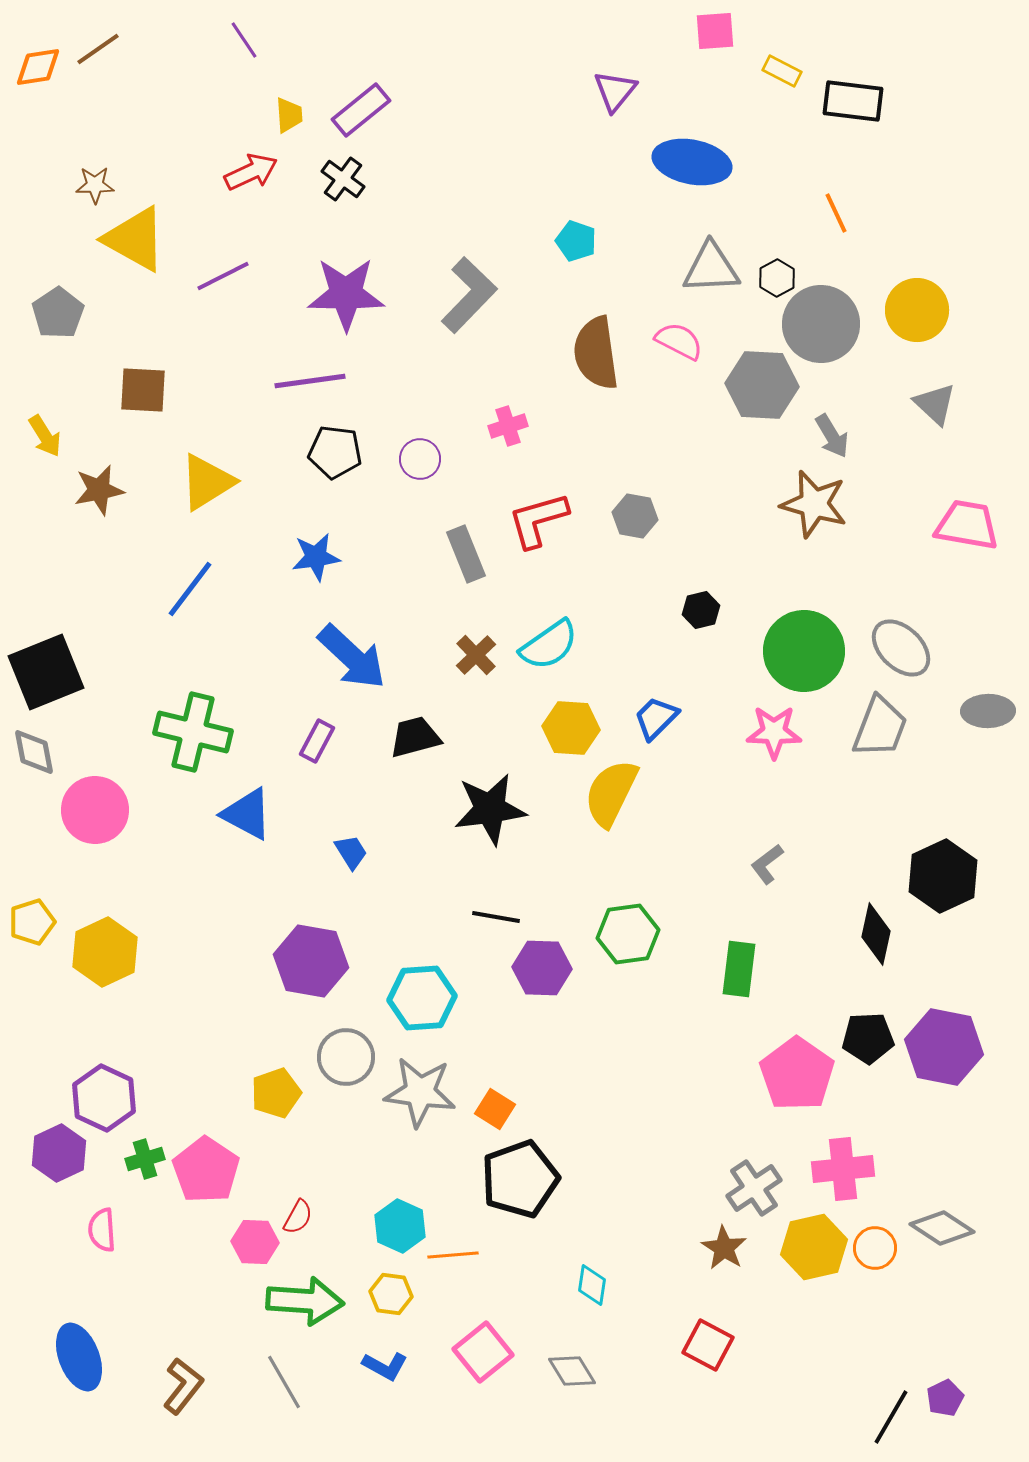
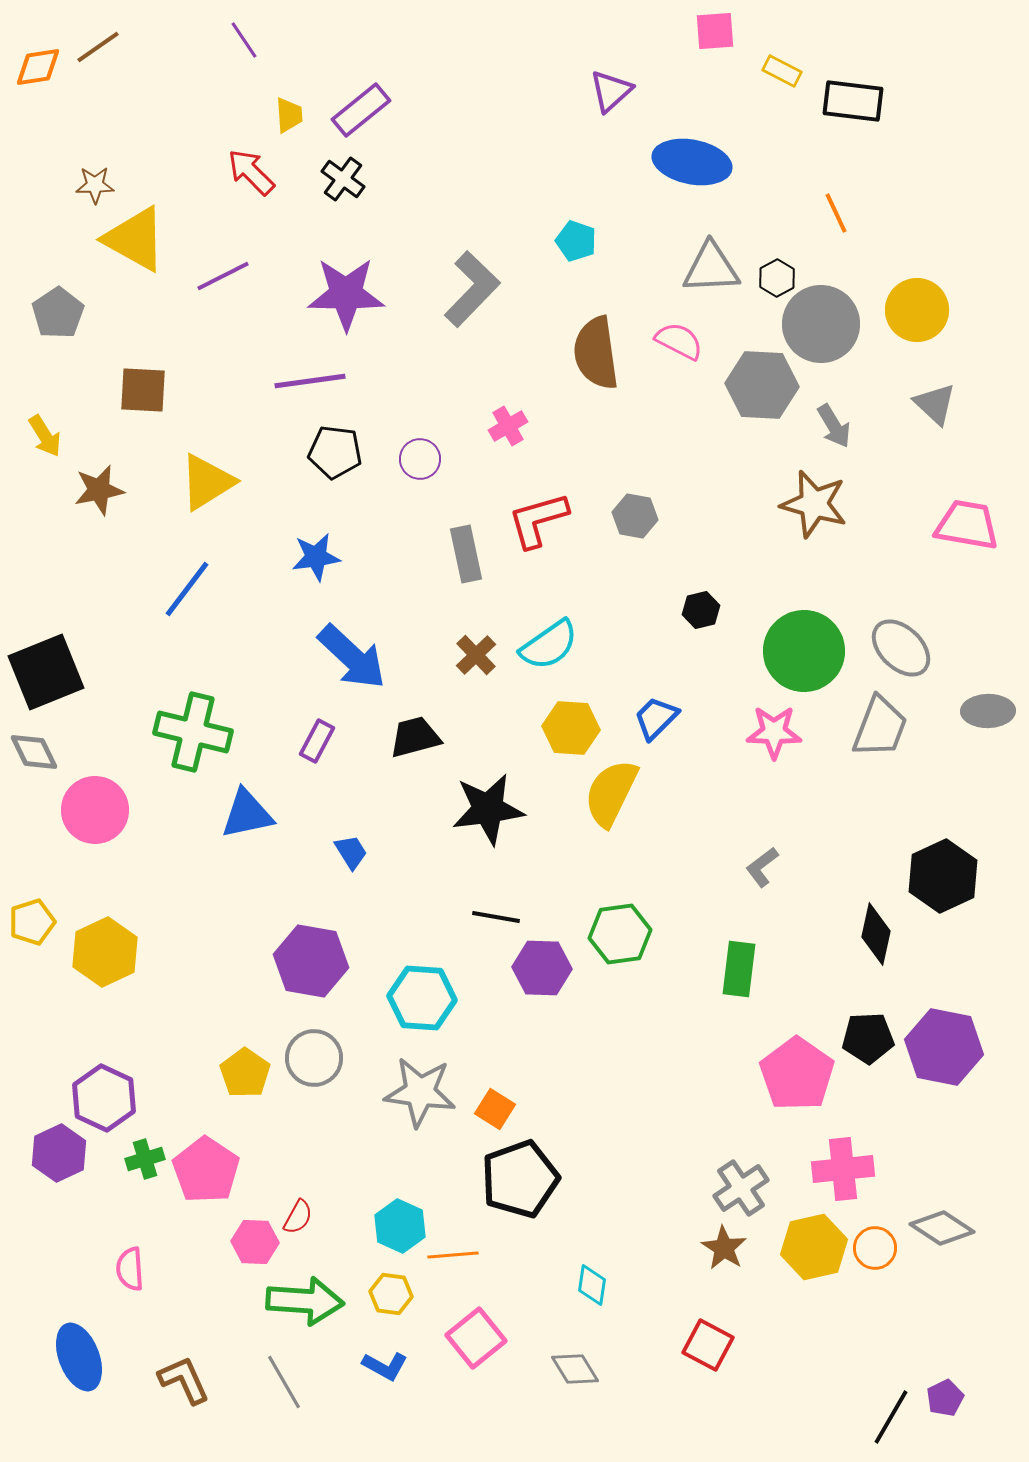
brown line at (98, 49): moved 2 px up
purple triangle at (615, 91): moved 4 px left; rotated 9 degrees clockwise
red arrow at (251, 172): rotated 110 degrees counterclockwise
gray L-shape at (469, 295): moved 3 px right, 6 px up
pink cross at (508, 426): rotated 12 degrees counterclockwise
gray arrow at (832, 436): moved 2 px right, 10 px up
gray rectangle at (466, 554): rotated 10 degrees clockwise
blue line at (190, 589): moved 3 px left
gray diamond at (34, 752): rotated 15 degrees counterclockwise
black star at (490, 809): moved 2 px left
blue triangle at (247, 814): rotated 40 degrees counterclockwise
gray L-shape at (767, 864): moved 5 px left, 3 px down
green hexagon at (628, 934): moved 8 px left
cyan hexagon at (422, 998): rotated 8 degrees clockwise
gray circle at (346, 1057): moved 32 px left, 1 px down
yellow pentagon at (276, 1093): moved 31 px left, 20 px up; rotated 18 degrees counterclockwise
gray cross at (754, 1188): moved 13 px left
pink semicircle at (102, 1230): moved 28 px right, 39 px down
pink square at (483, 1352): moved 7 px left, 14 px up
gray diamond at (572, 1371): moved 3 px right, 2 px up
brown L-shape at (183, 1386): moved 1 px right, 6 px up; rotated 62 degrees counterclockwise
